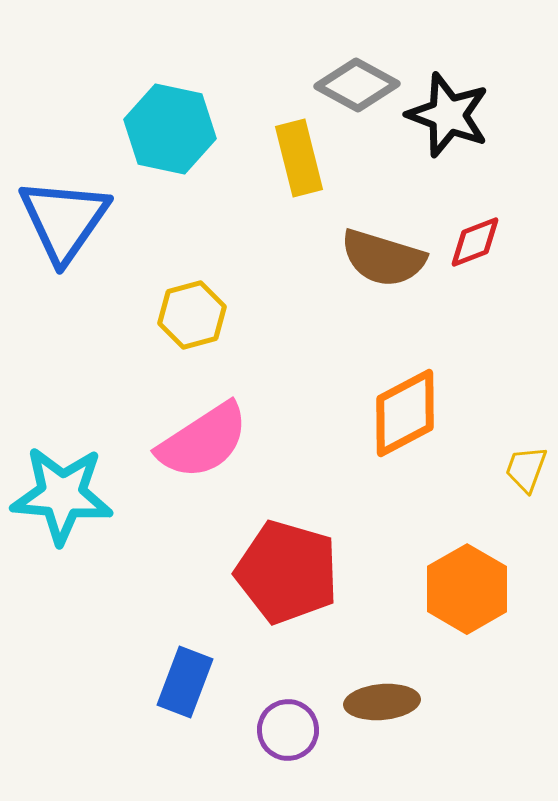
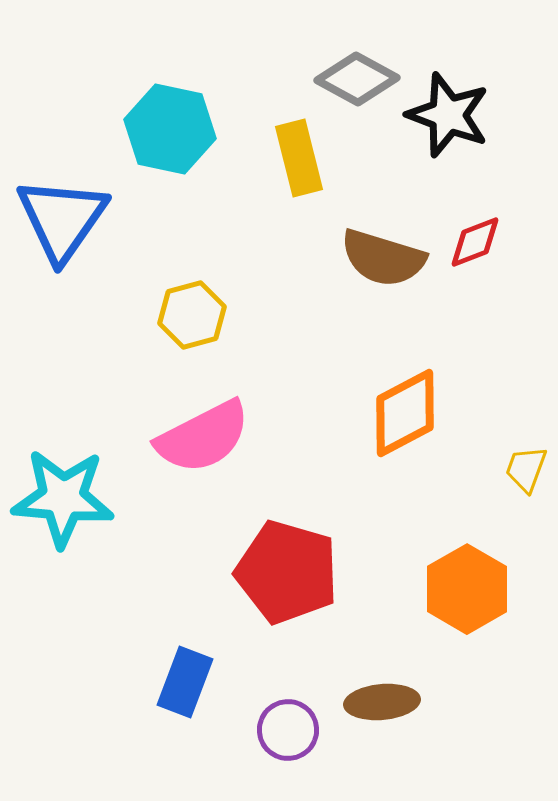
gray diamond: moved 6 px up
blue triangle: moved 2 px left, 1 px up
pink semicircle: moved 4 px up; rotated 6 degrees clockwise
cyan star: moved 1 px right, 3 px down
